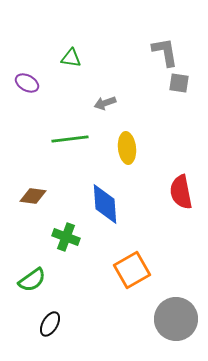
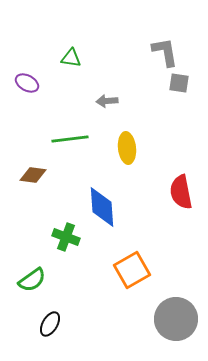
gray arrow: moved 2 px right, 2 px up; rotated 15 degrees clockwise
brown diamond: moved 21 px up
blue diamond: moved 3 px left, 3 px down
